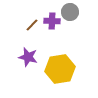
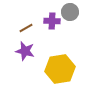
brown line: moved 6 px left, 3 px down; rotated 16 degrees clockwise
purple star: moved 3 px left, 6 px up
